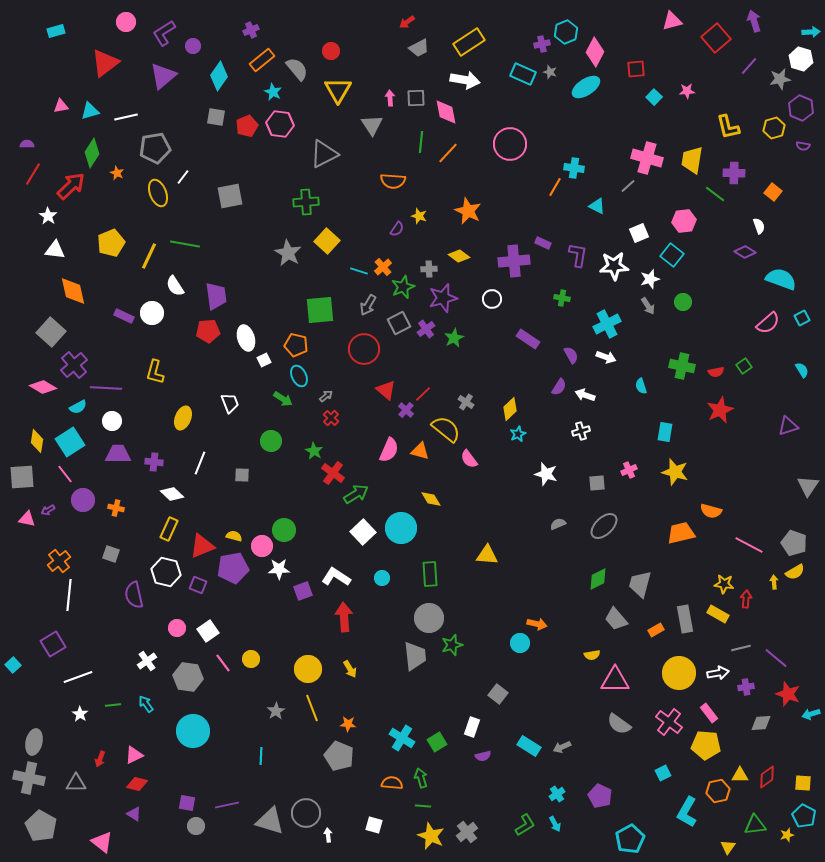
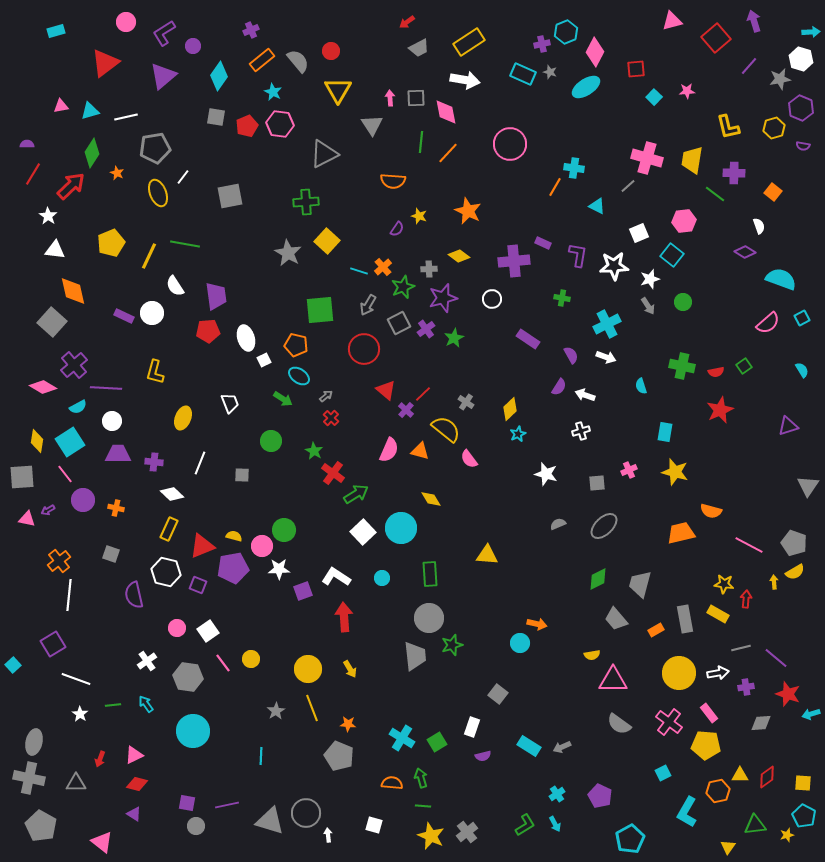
gray semicircle at (297, 69): moved 1 px right, 8 px up
gray square at (51, 332): moved 1 px right, 10 px up
cyan ellipse at (299, 376): rotated 30 degrees counterclockwise
white line at (78, 677): moved 2 px left, 2 px down; rotated 40 degrees clockwise
pink triangle at (615, 680): moved 2 px left
